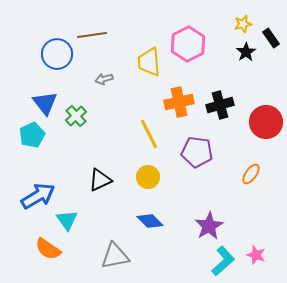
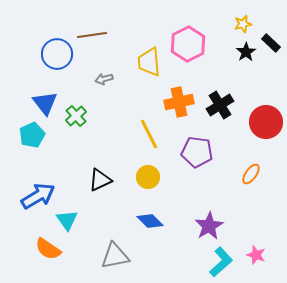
black rectangle: moved 5 px down; rotated 12 degrees counterclockwise
black cross: rotated 16 degrees counterclockwise
cyan L-shape: moved 2 px left, 1 px down
